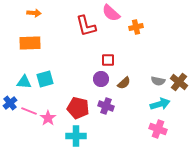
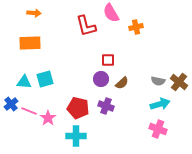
pink semicircle: rotated 18 degrees clockwise
brown semicircle: moved 2 px left
blue cross: moved 1 px right, 1 px down
